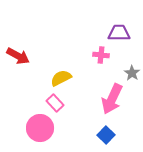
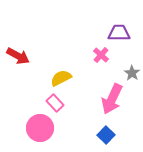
pink cross: rotated 35 degrees clockwise
